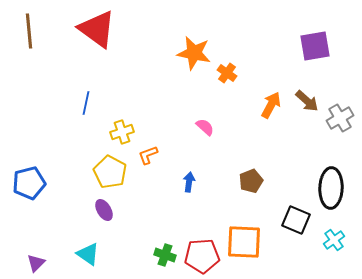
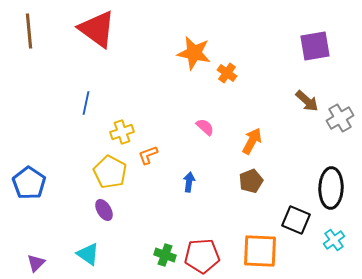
orange arrow: moved 19 px left, 36 px down
blue pentagon: rotated 24 degrees counterclockwise
orange square: moved 16 px right, 9 px down
